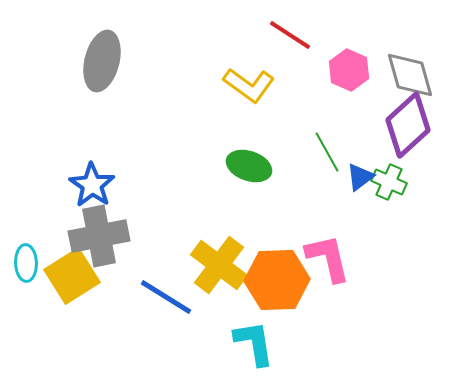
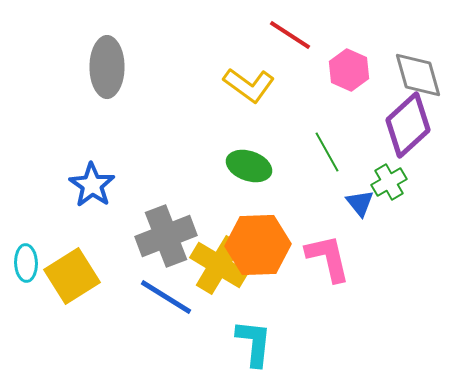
gray ellipse: moved 5 px right, 6 px down; rotated 14 degrees counterclockwise
gray diamond: moved 8 px right
blue triangle: moved 26 px down; rotated 32 degrees counterclockwise
green cross: rotated 36 degrees clockwise
gray cross: moved 67 px right; rotated 10 degrees counterclockwise
yellow cross: rotated 6 degrees counterclockwise
orange hexagon: moved 19 px left, 35 px up
cyan L-shape: rotated 15 degrees clockwise
